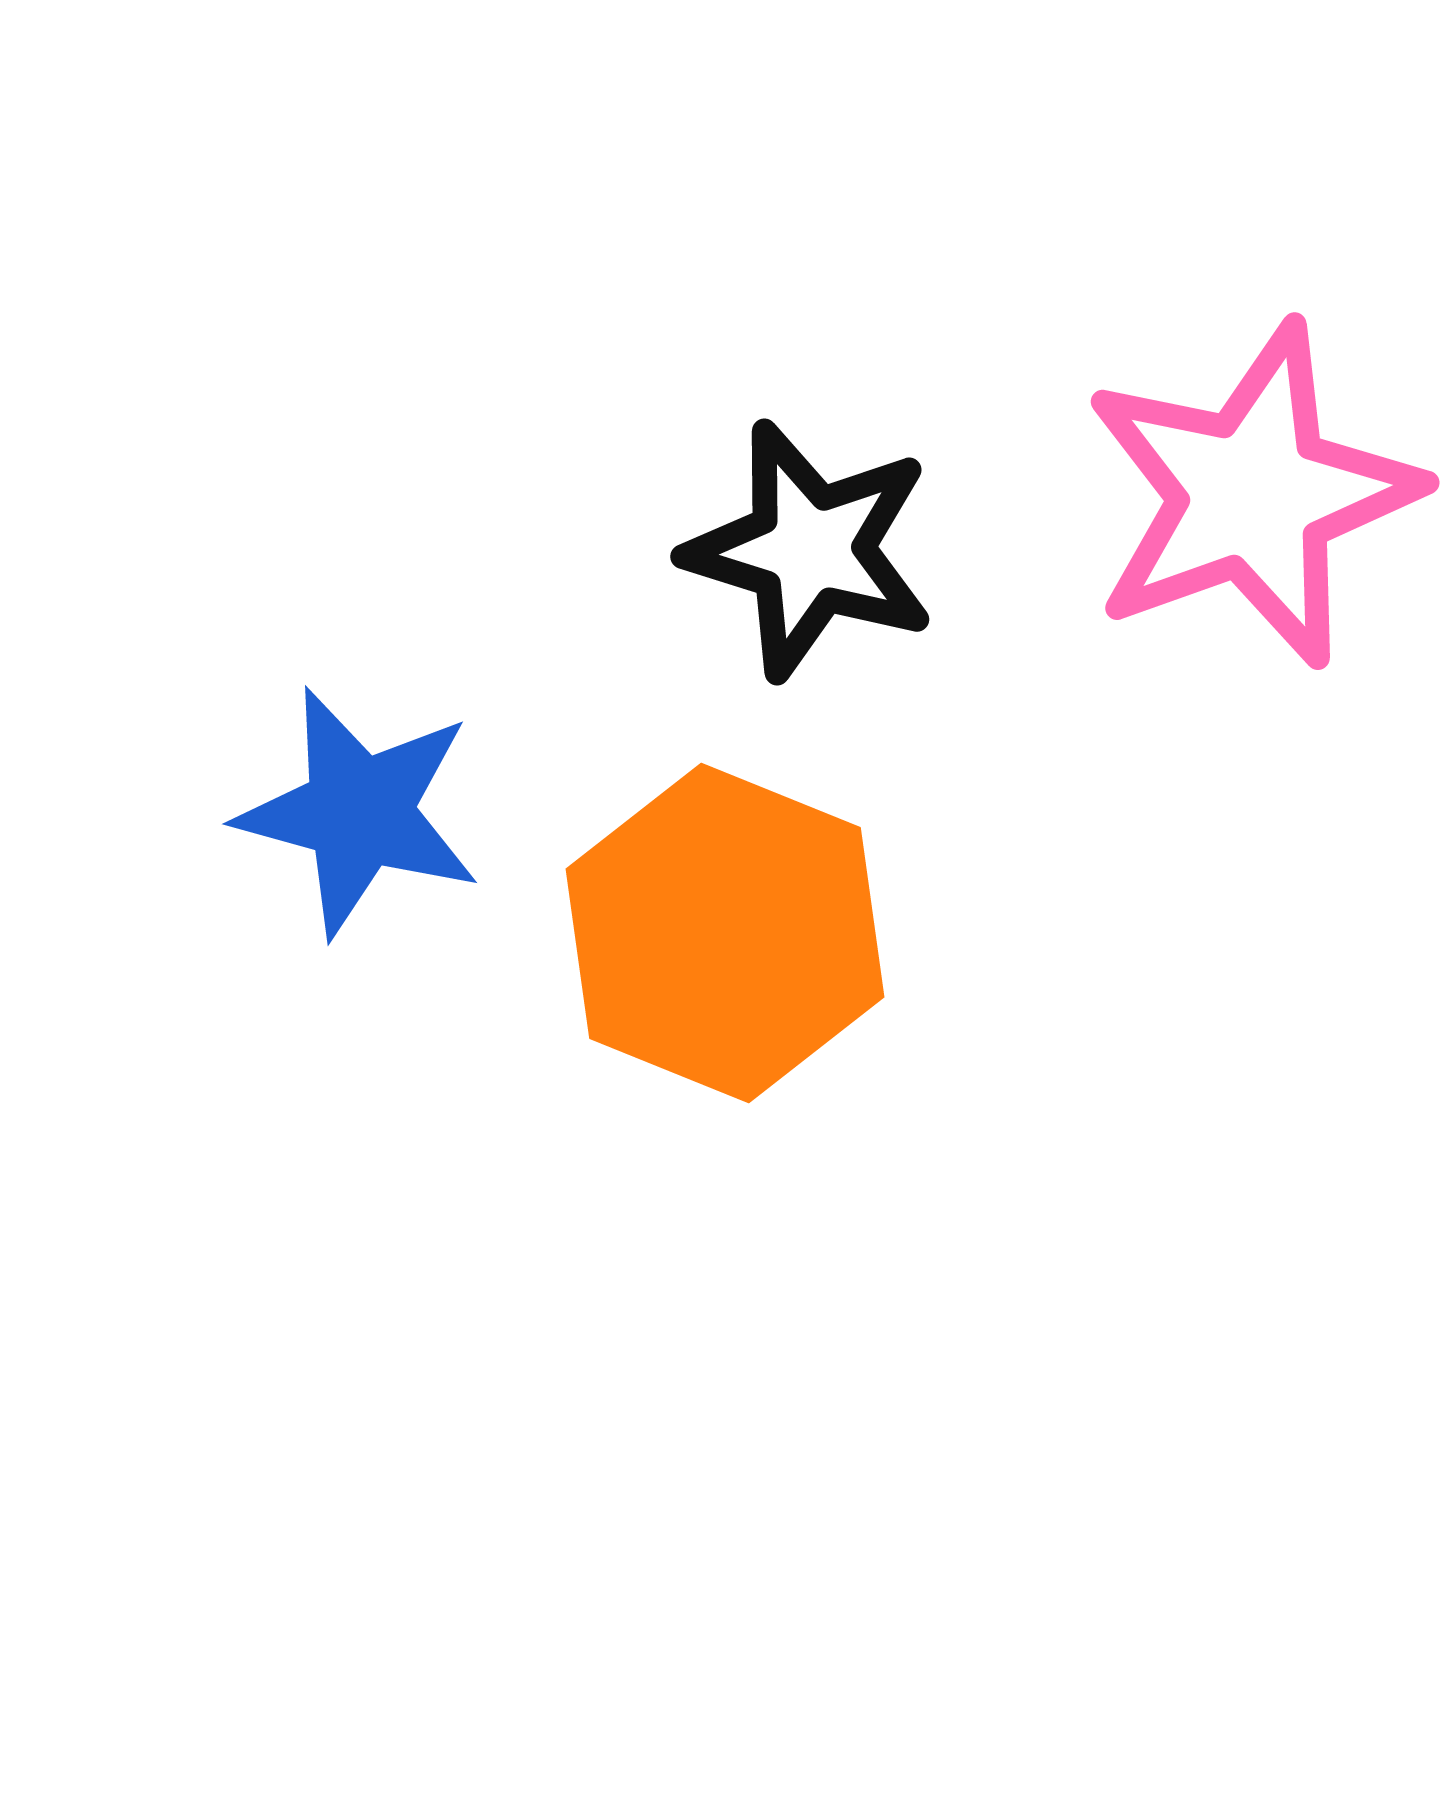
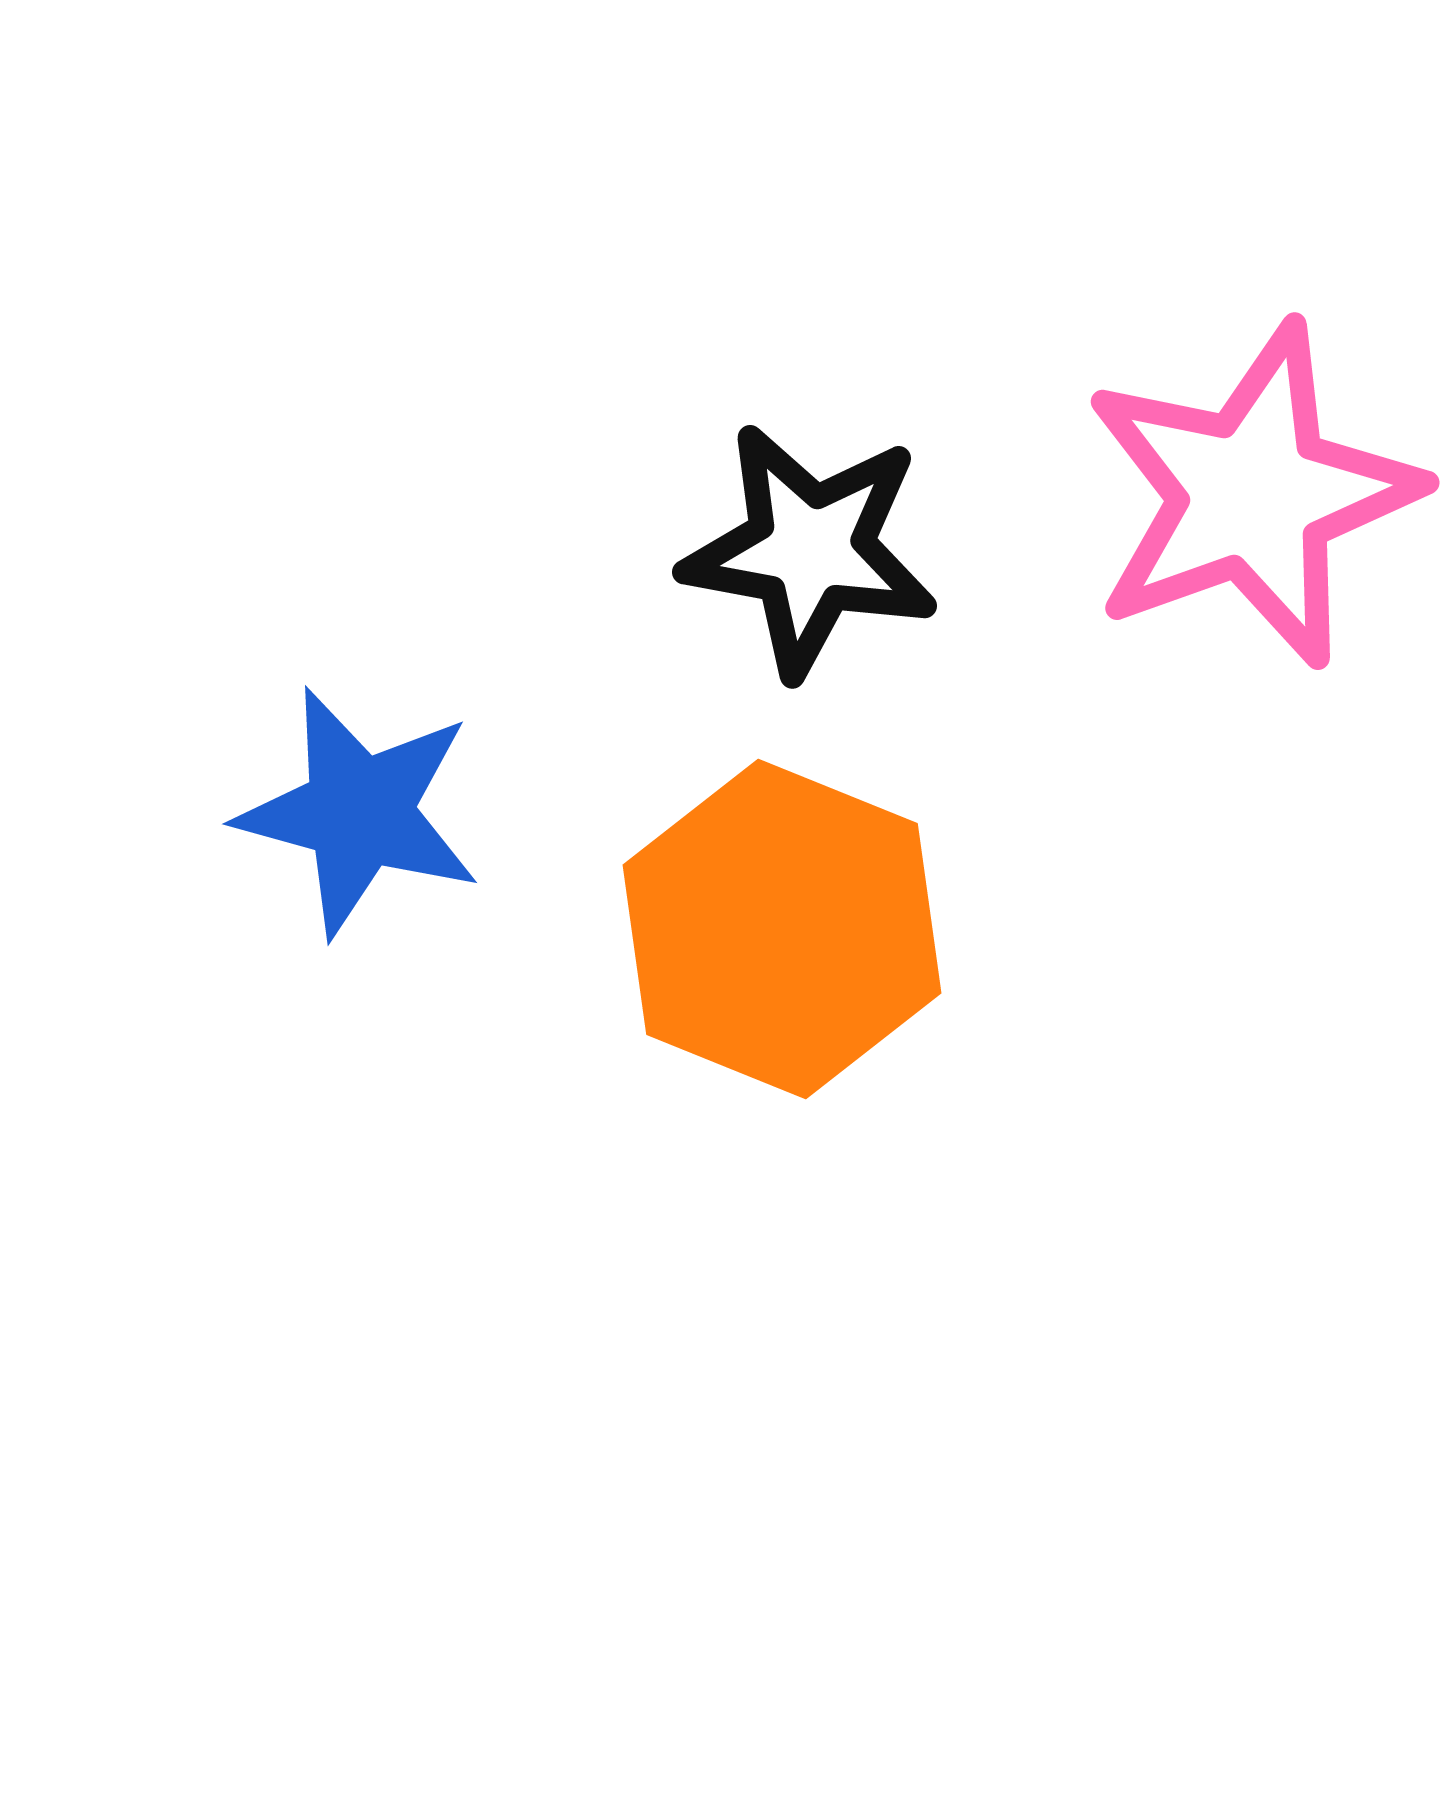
black star: rotated 7 degrees counterclockwise
orange hexagon: moved 57 px right, 4 px up
